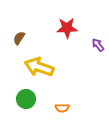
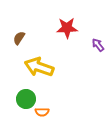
orange semicircle: moved 20 px left, 4 px down
